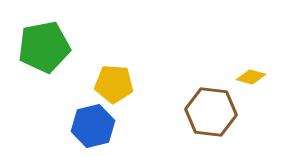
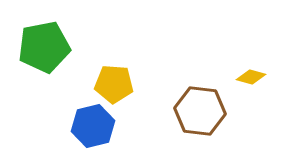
brown hexagon: moved 11 px left, 1 px up
